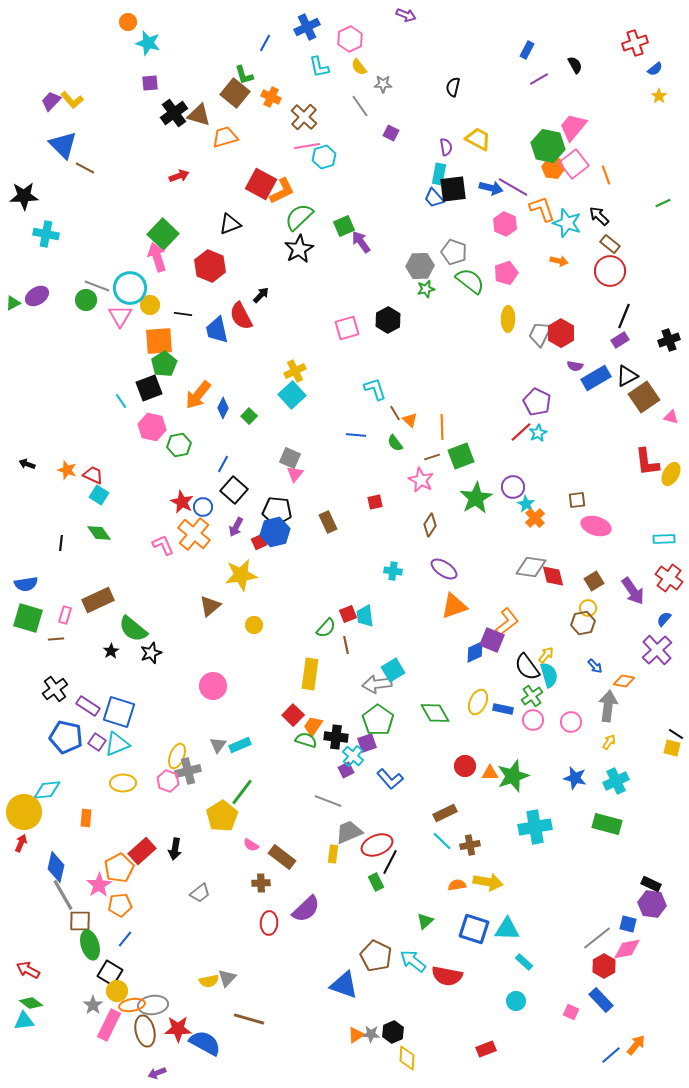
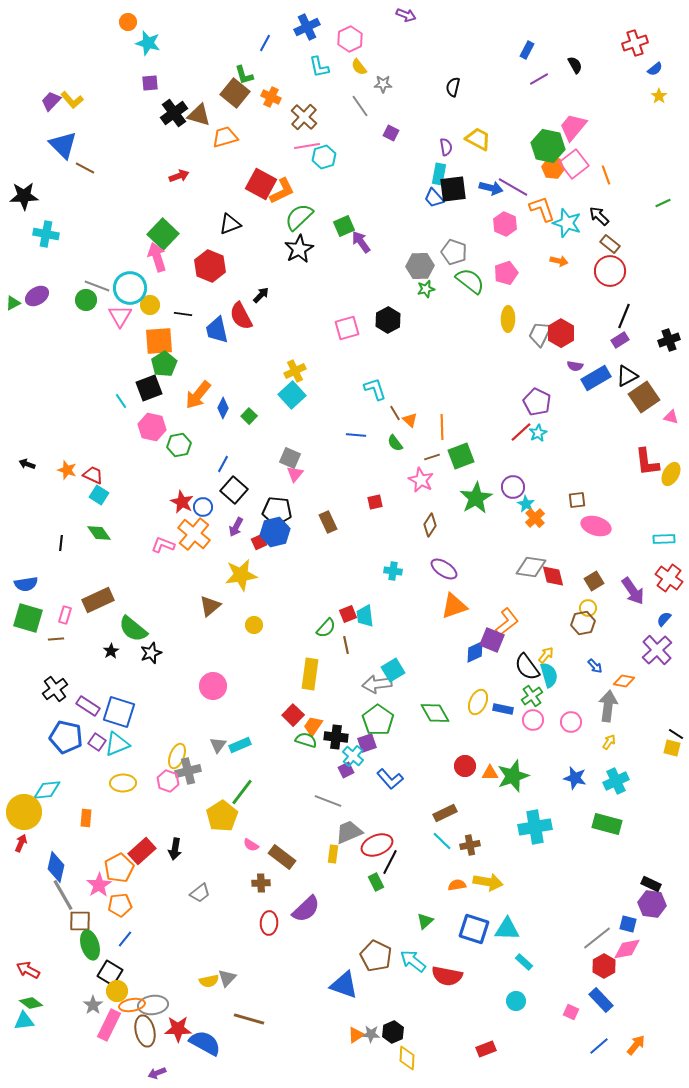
pink L-shape at (163, 545): rotated 45 degrees counterclockwise
blue line at (611, 1055): moved 12 px left, 9 px up
